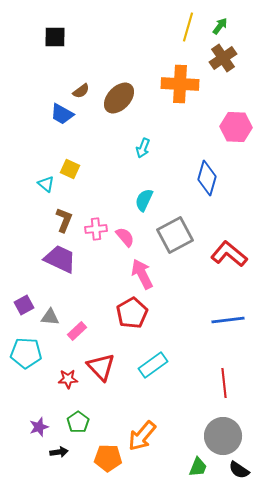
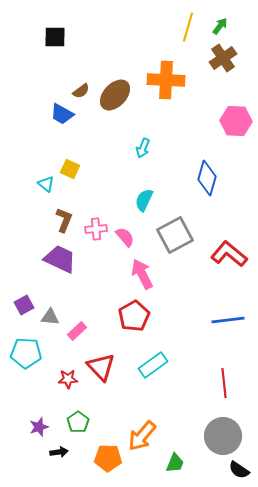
orange cross: moved 14 px left, 4 px up
brown ellipse: moved 4 px left, 3 px up
pink hexagon: moved 6 px up
red pentagon: moved 2 px right, 3 px down
green trapezoid: moved 23 px left, 4 px up
